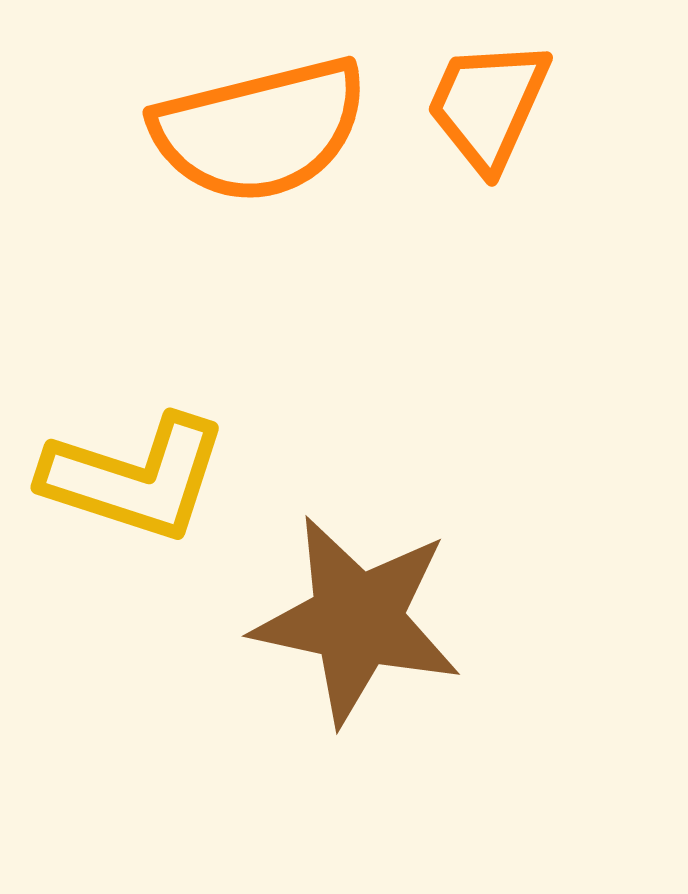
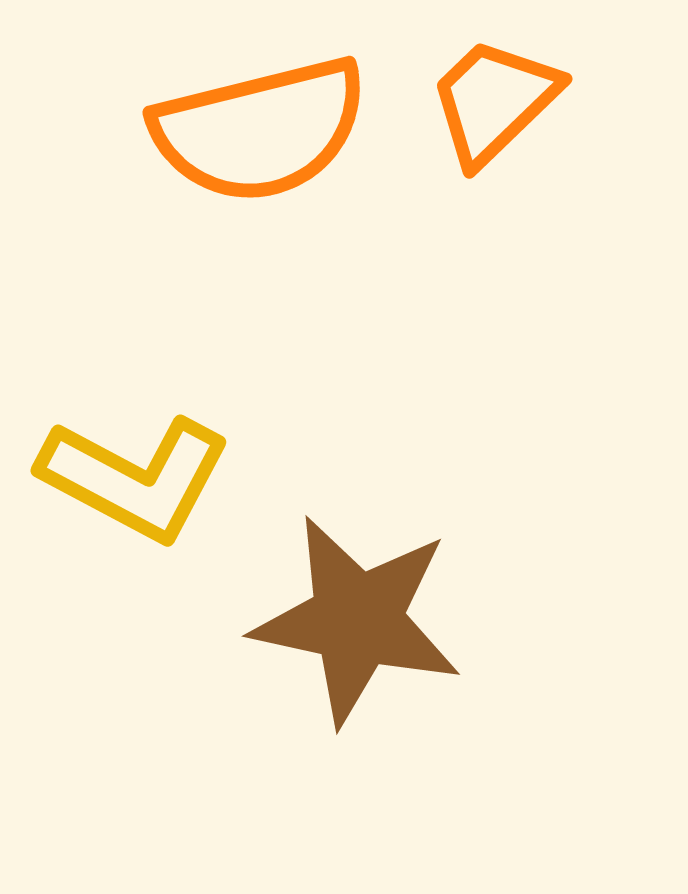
orange trapezoid: moved 6 px right, 4 px up; rotated 22 degrees clockwise
yellow L-shape: rotated 10 degrees clockwise
